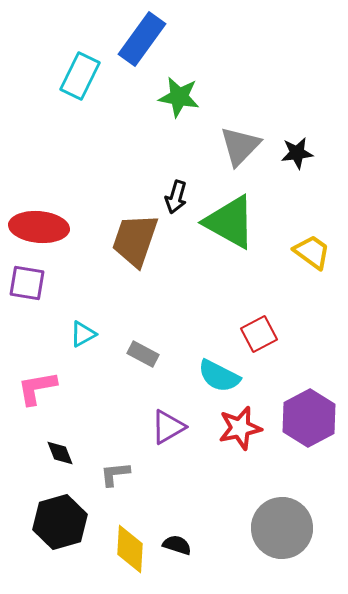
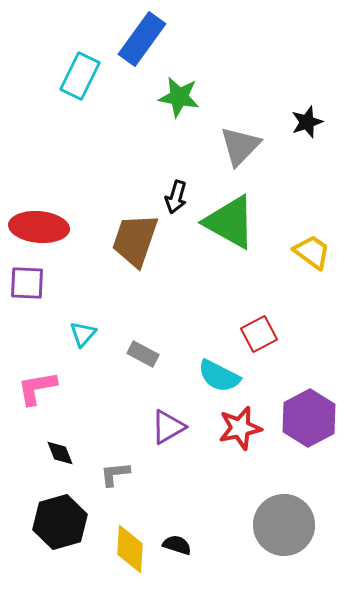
black star: moved 10 px right, 31 px up; rotated 12 degrees counterclockwise
purple square: rotated 6 degrees counterclockwise
cyan triangle: rotated 20 degrees counterclockwise
gray circle: moved 2 px right, 3 px up
